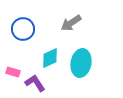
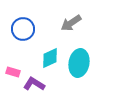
cyan ellipse: moved 2 px left
purple L-shape: moved 1 px left, 1 px down; rotated 25 degrees counterclockwise
